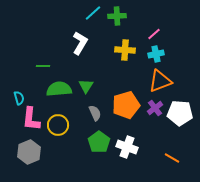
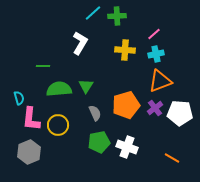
green pentagon: rotated 25 degrees clockwise
